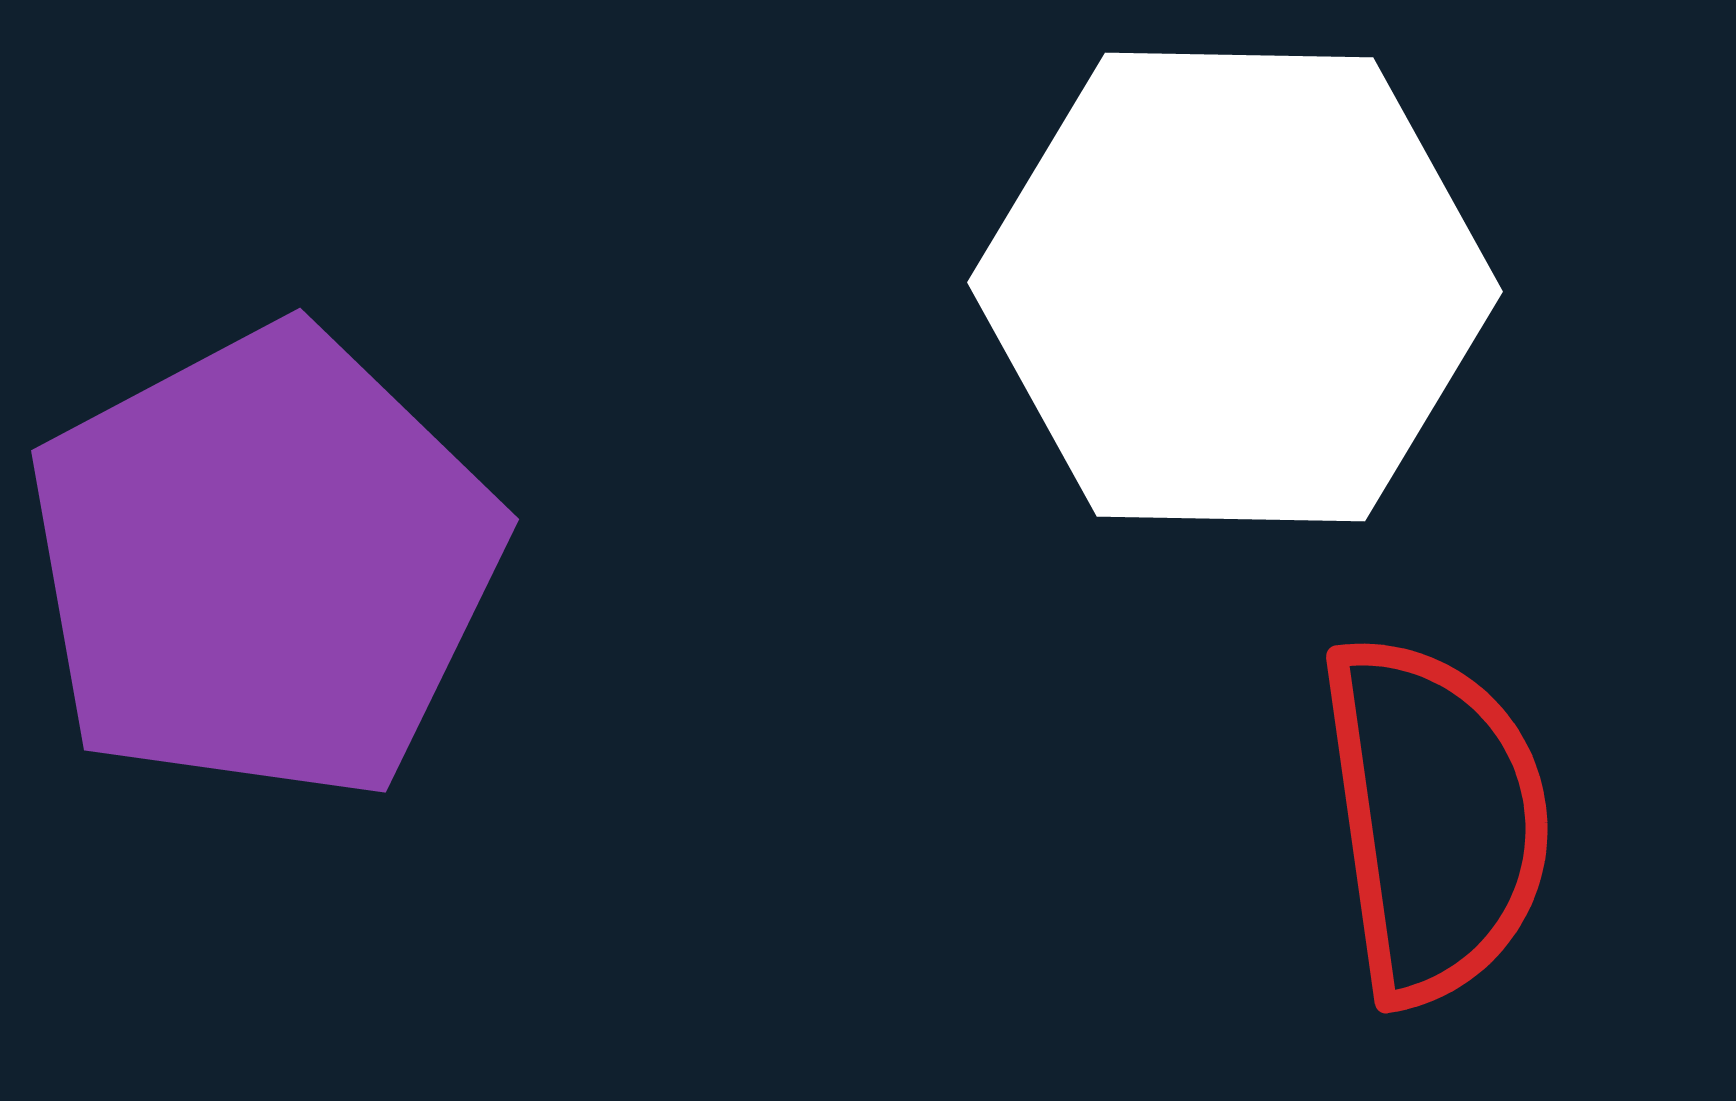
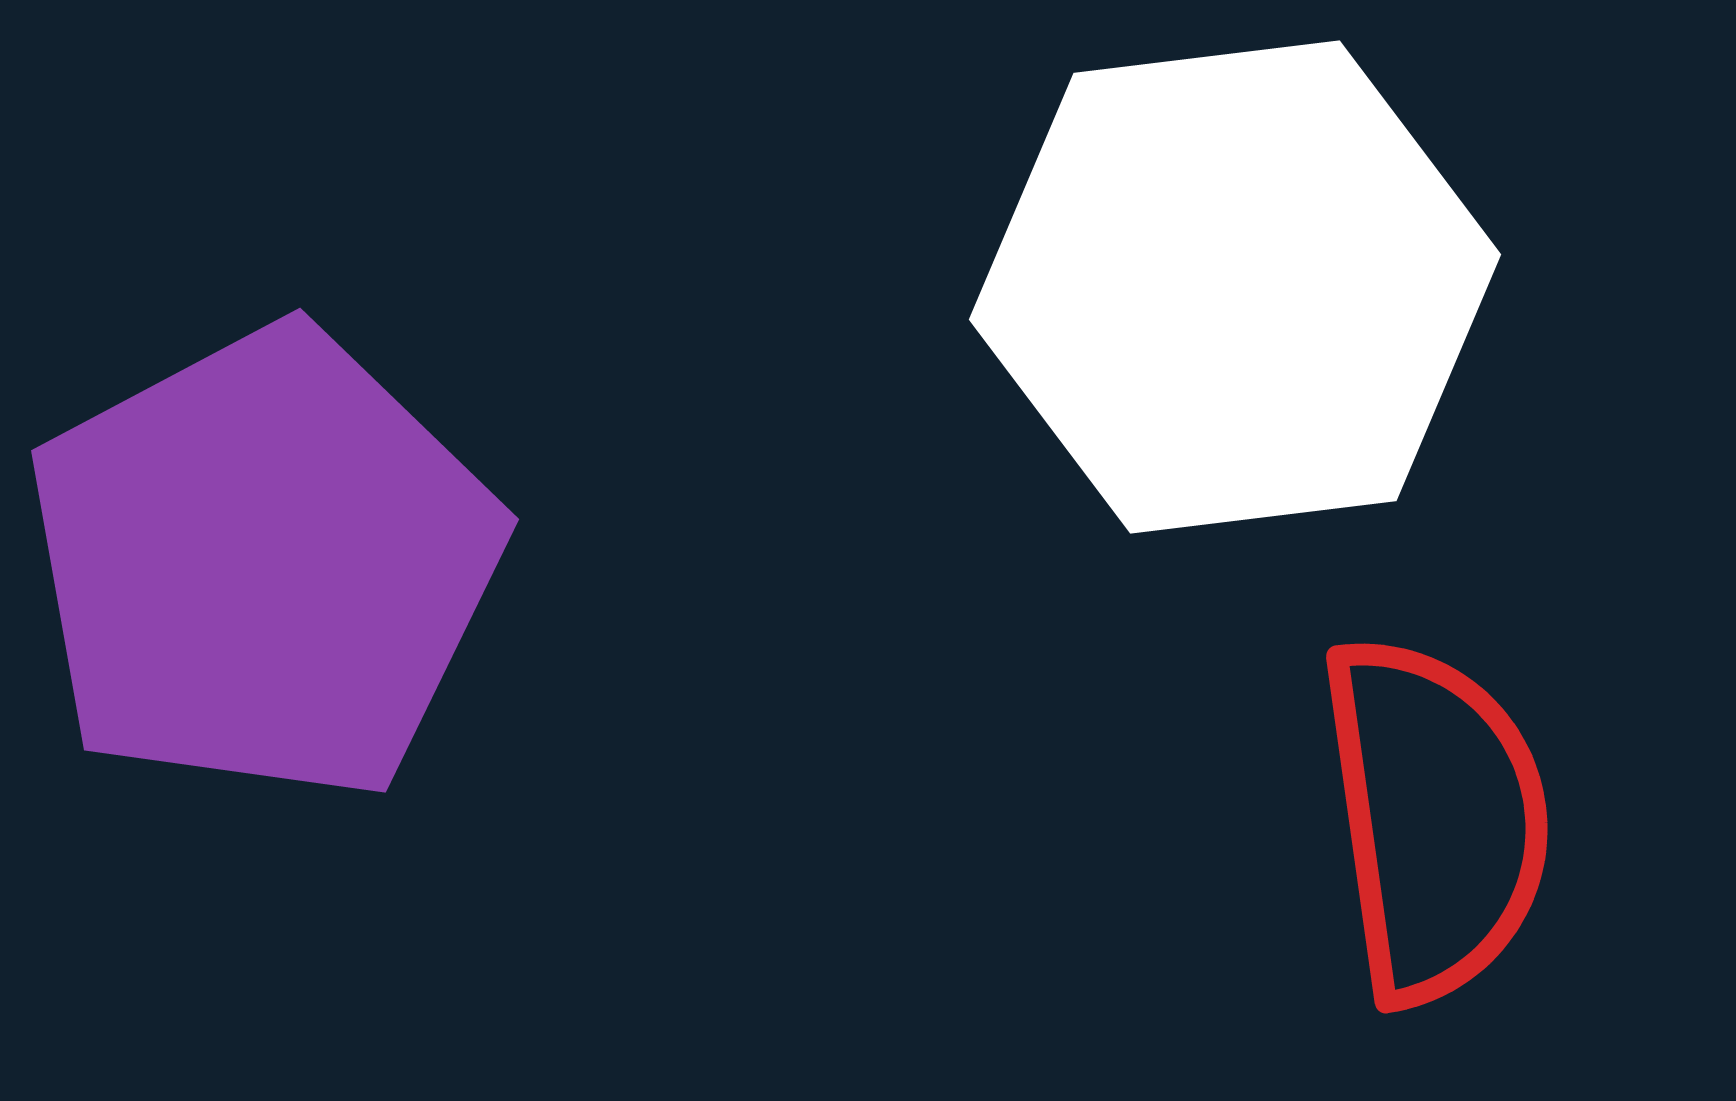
white hexagon: rotated 8 degrees counterclockwise
